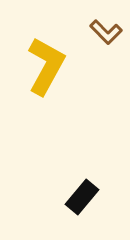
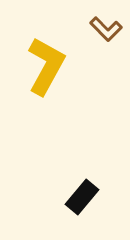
brown L-shape: moved 3 px up
